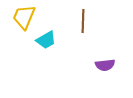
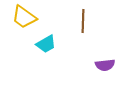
yellow trapezoid: rotated 76 degrees counterclockwise
cyan trapezoid: moved 4 px down
